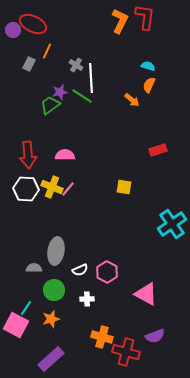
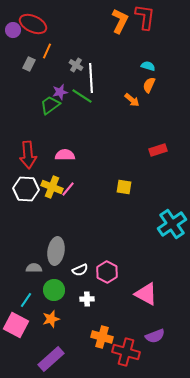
cyan line: moved 8 px up
